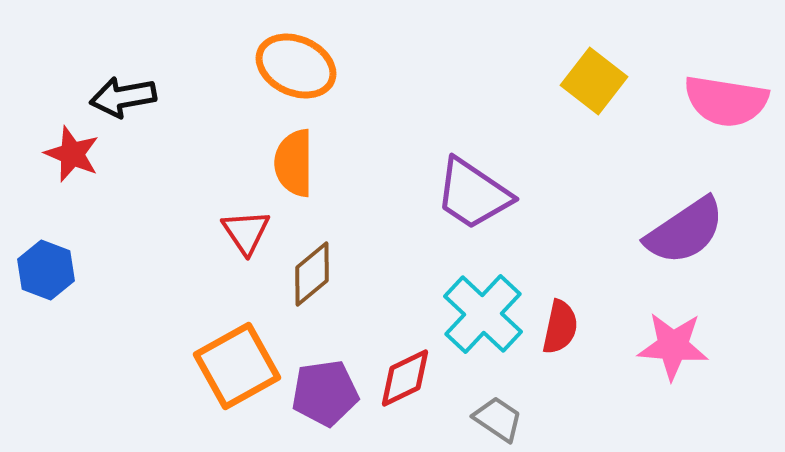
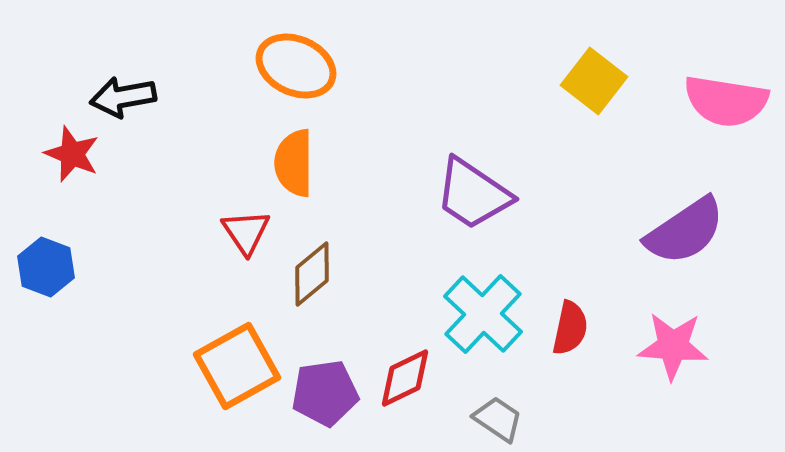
blue hexagon: moved 3 px up
red semicircle: moved 10 px right, 1 px down
